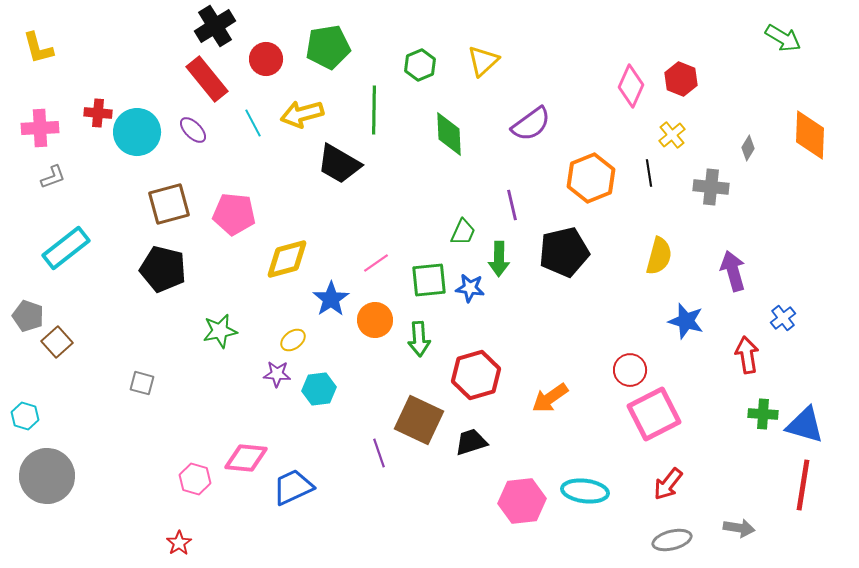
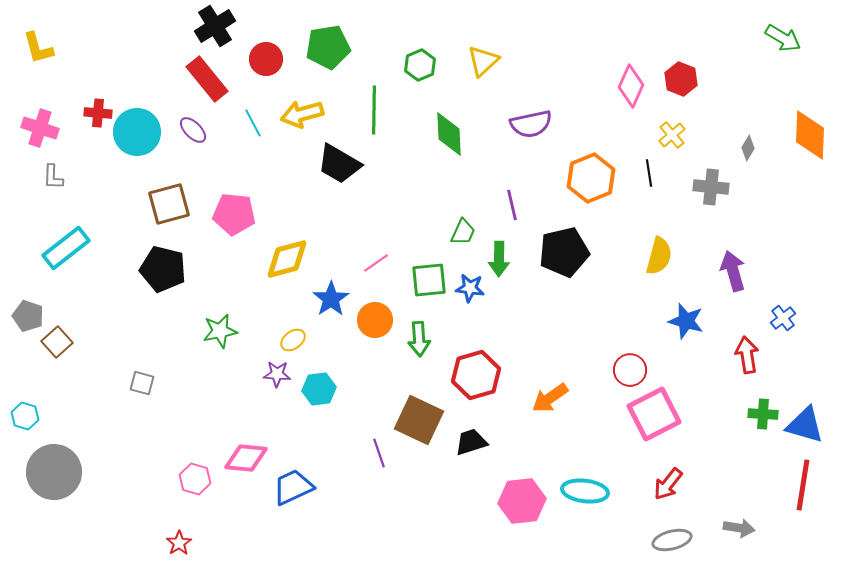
purple semicircle at (531, 124): rotated 24 degrees clockwise
pink cross at (40, 128): rotated 21 degrees clockwise
gray L-shape at (53, 177): rotated 112 degrees clockwise
gray circle at (47, 476): moved 7 px right, 4 px up
